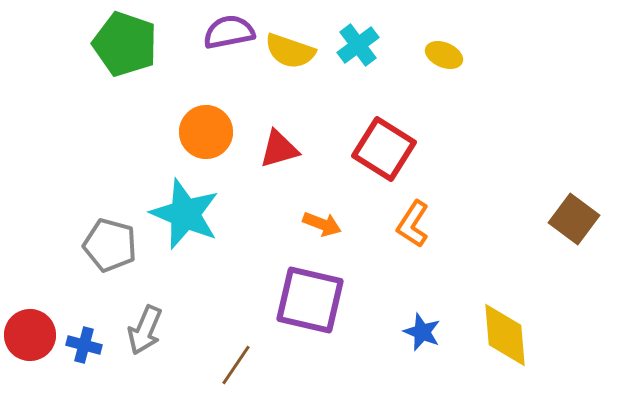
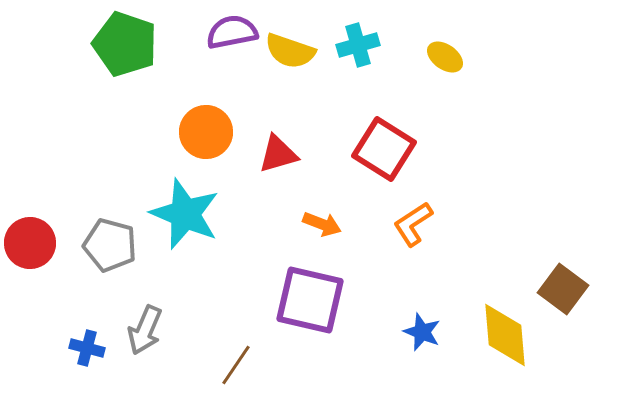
purple semicircle: moved 3 px right
cyan cross: rotated 21 degrees clockwise
yellow ellipse: moved 1 px right, 2 px down; rotated 12 degrees clockwise
red triangle: moved 1 px left, 5 px down
brown square: moved 11 px left, 70 px down
orange L-shape: rotated 24 degrees clockwise
red circle: moved 92 px up
blue cross: moved 3 px right, 3 px down
